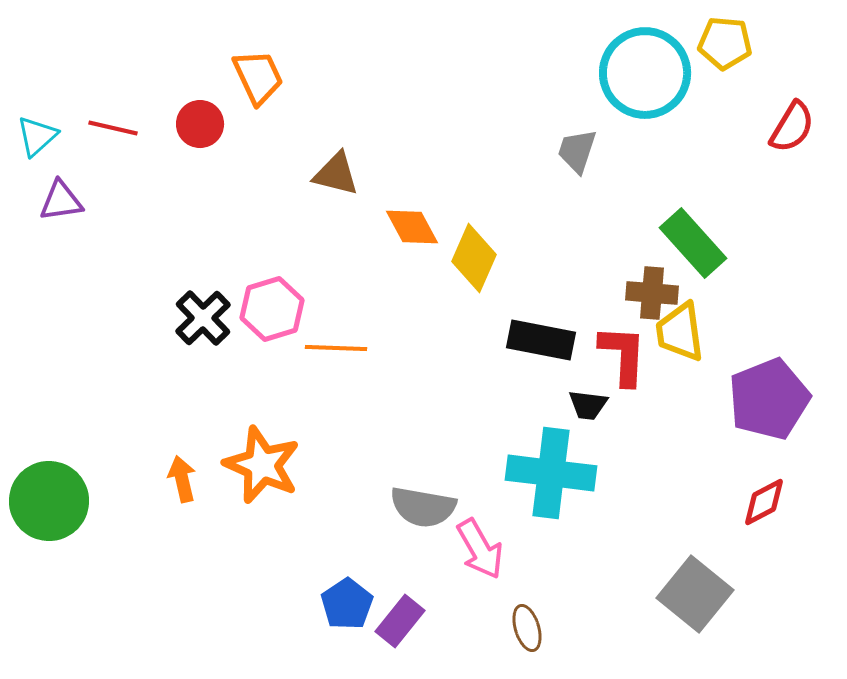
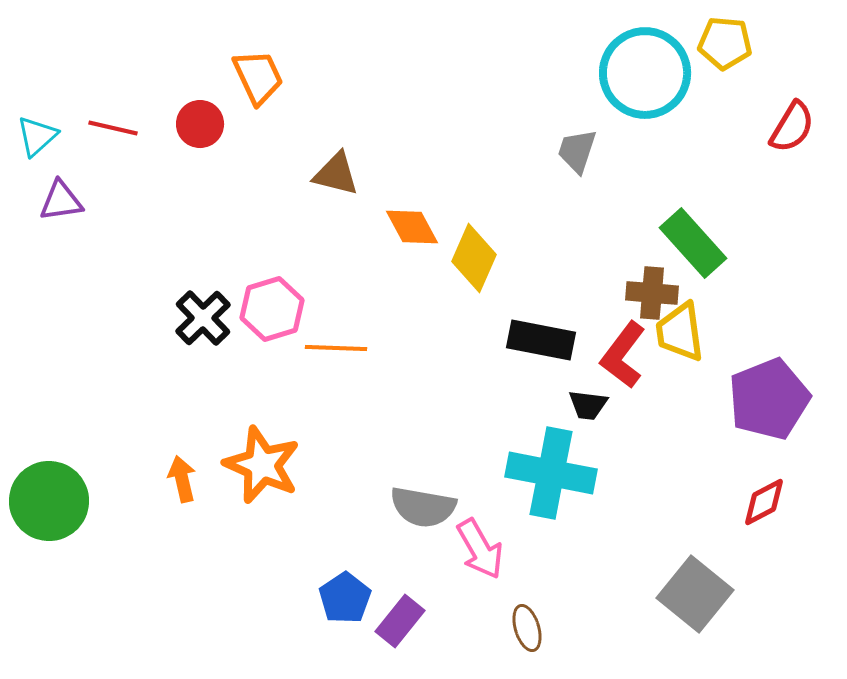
red L-shape: rotated 146 degrees counterclockwise
cyan cross: rotated 4 degrees clockwise
blue pentagon: moved 2 px left, 6 px up
